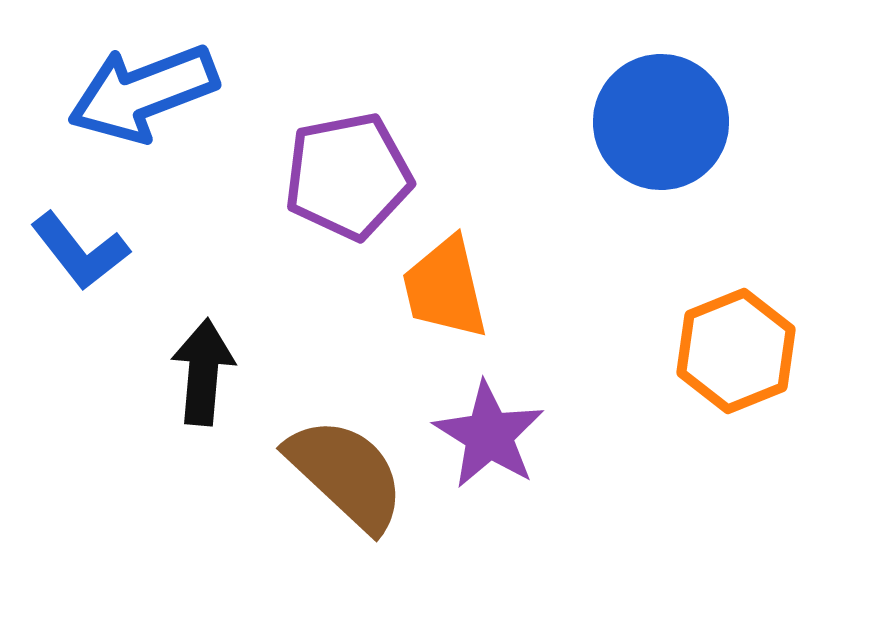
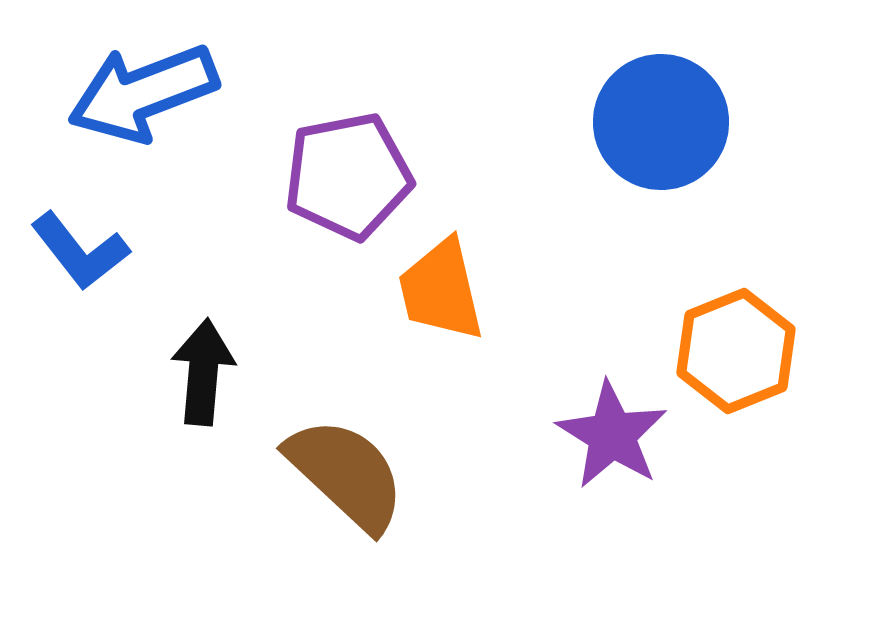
orange trapezoid: moved 4 px left, 2 px down
purple star: moved 123 px right
